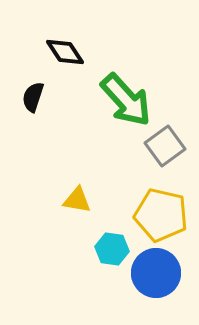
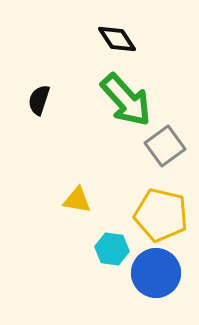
black diamond: moved 52 px right, 13 px up
black semicircle: moved 6 px right, 3 px down
